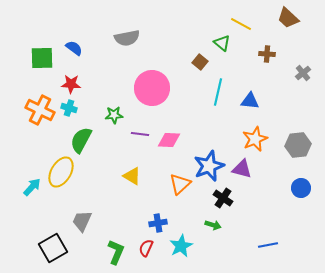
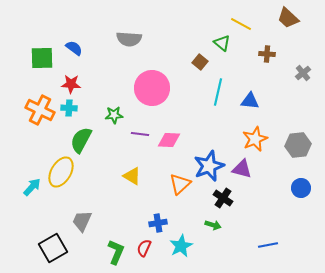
gray semicircle: moved 2 px right, 1 px down; rotated 15 degrees clockwise
cyan cross: rotated 14 degrees counterclockwise
red semicircle: moved 2 px left
